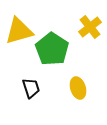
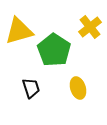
green pentagon: moved 2 px right, 1 px down
